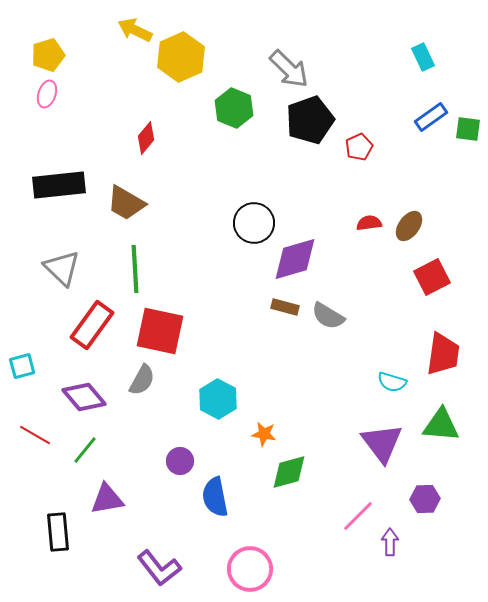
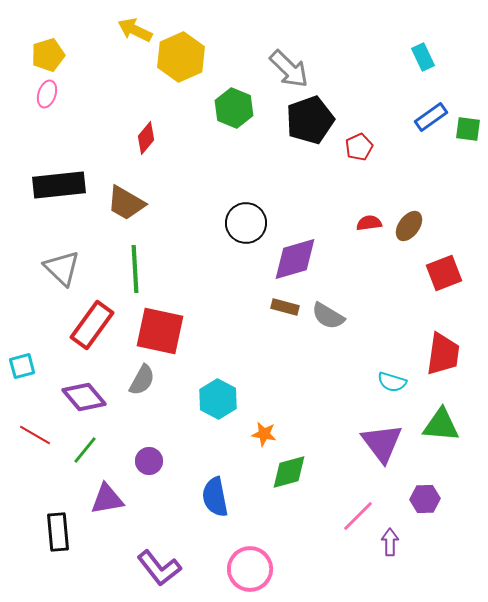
black circle at (254, 223): moved 8 px left
red square at (432, 277): moved 12 px right, 4 px up; rotated 6 degrees clockwise
purple circle at (180, 461): moved 31 px left
